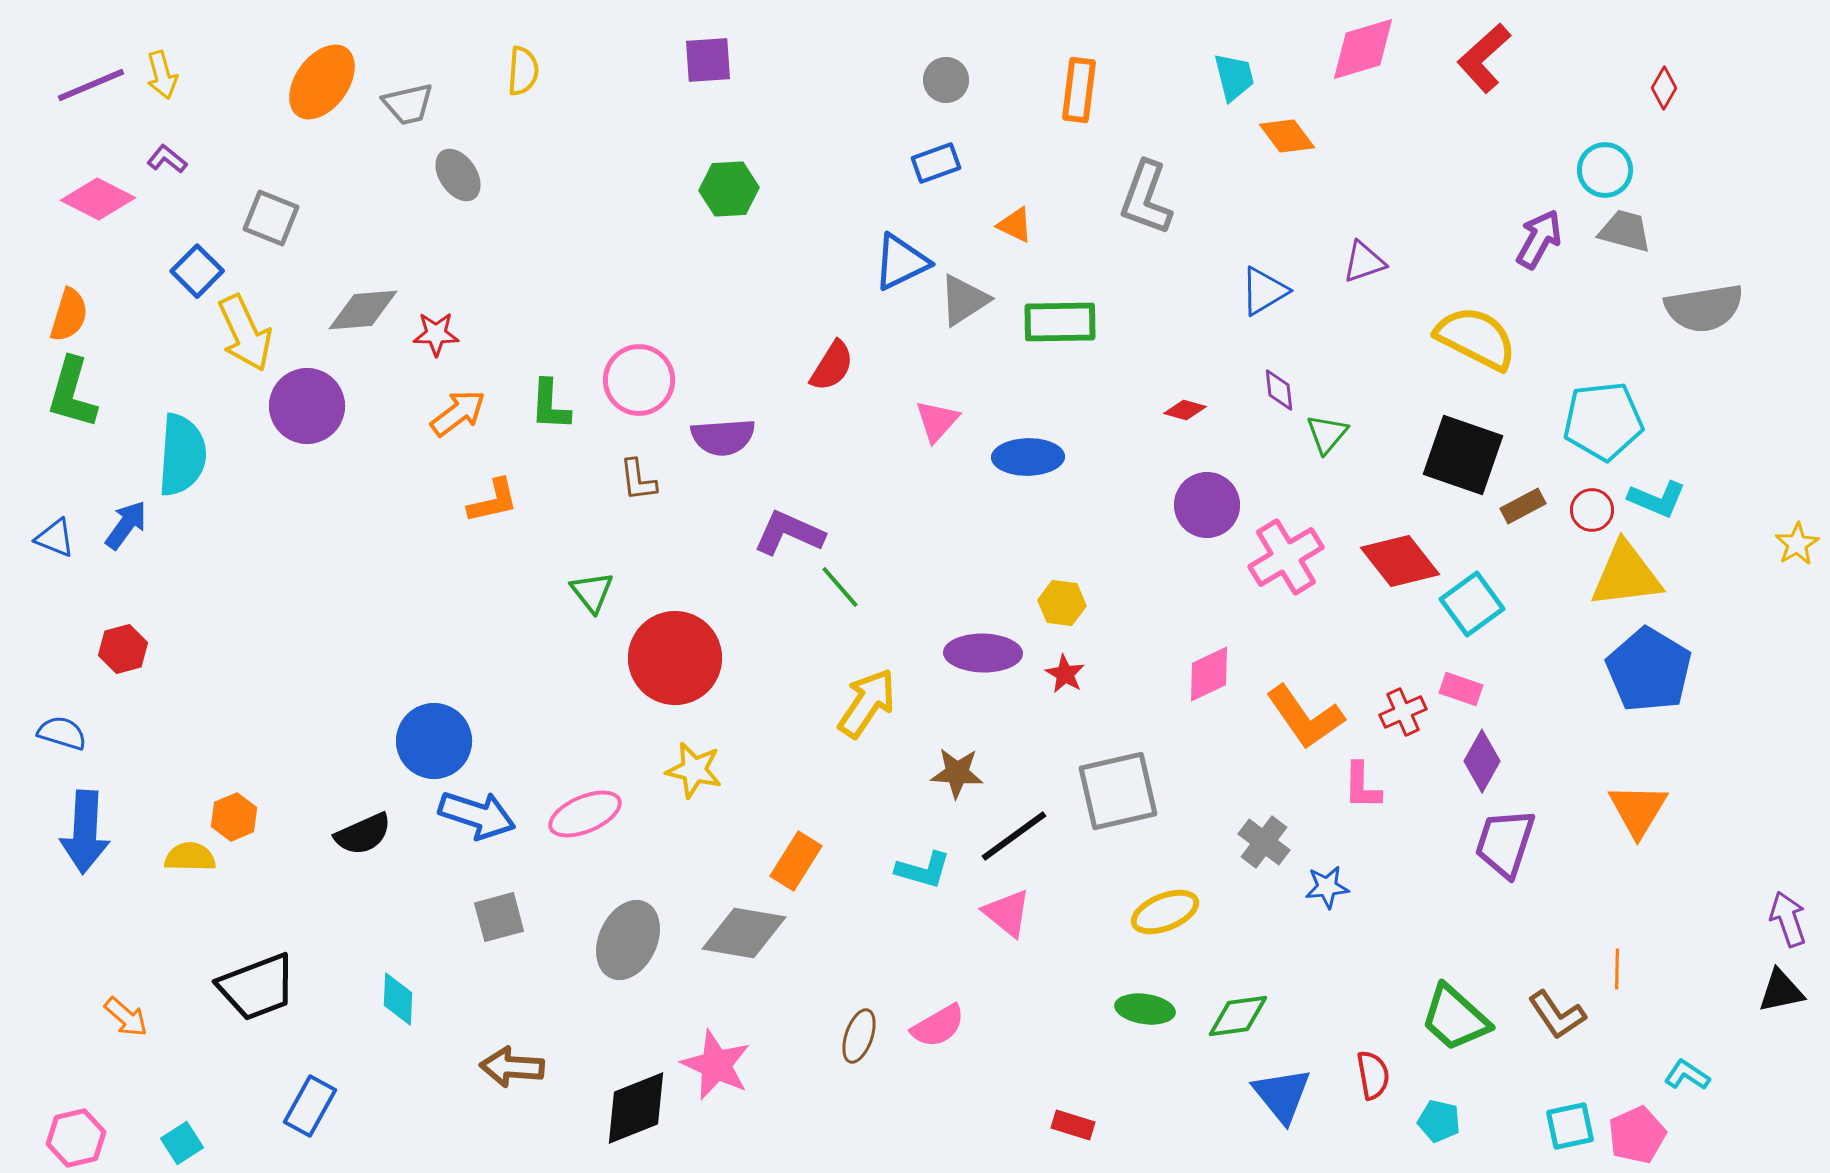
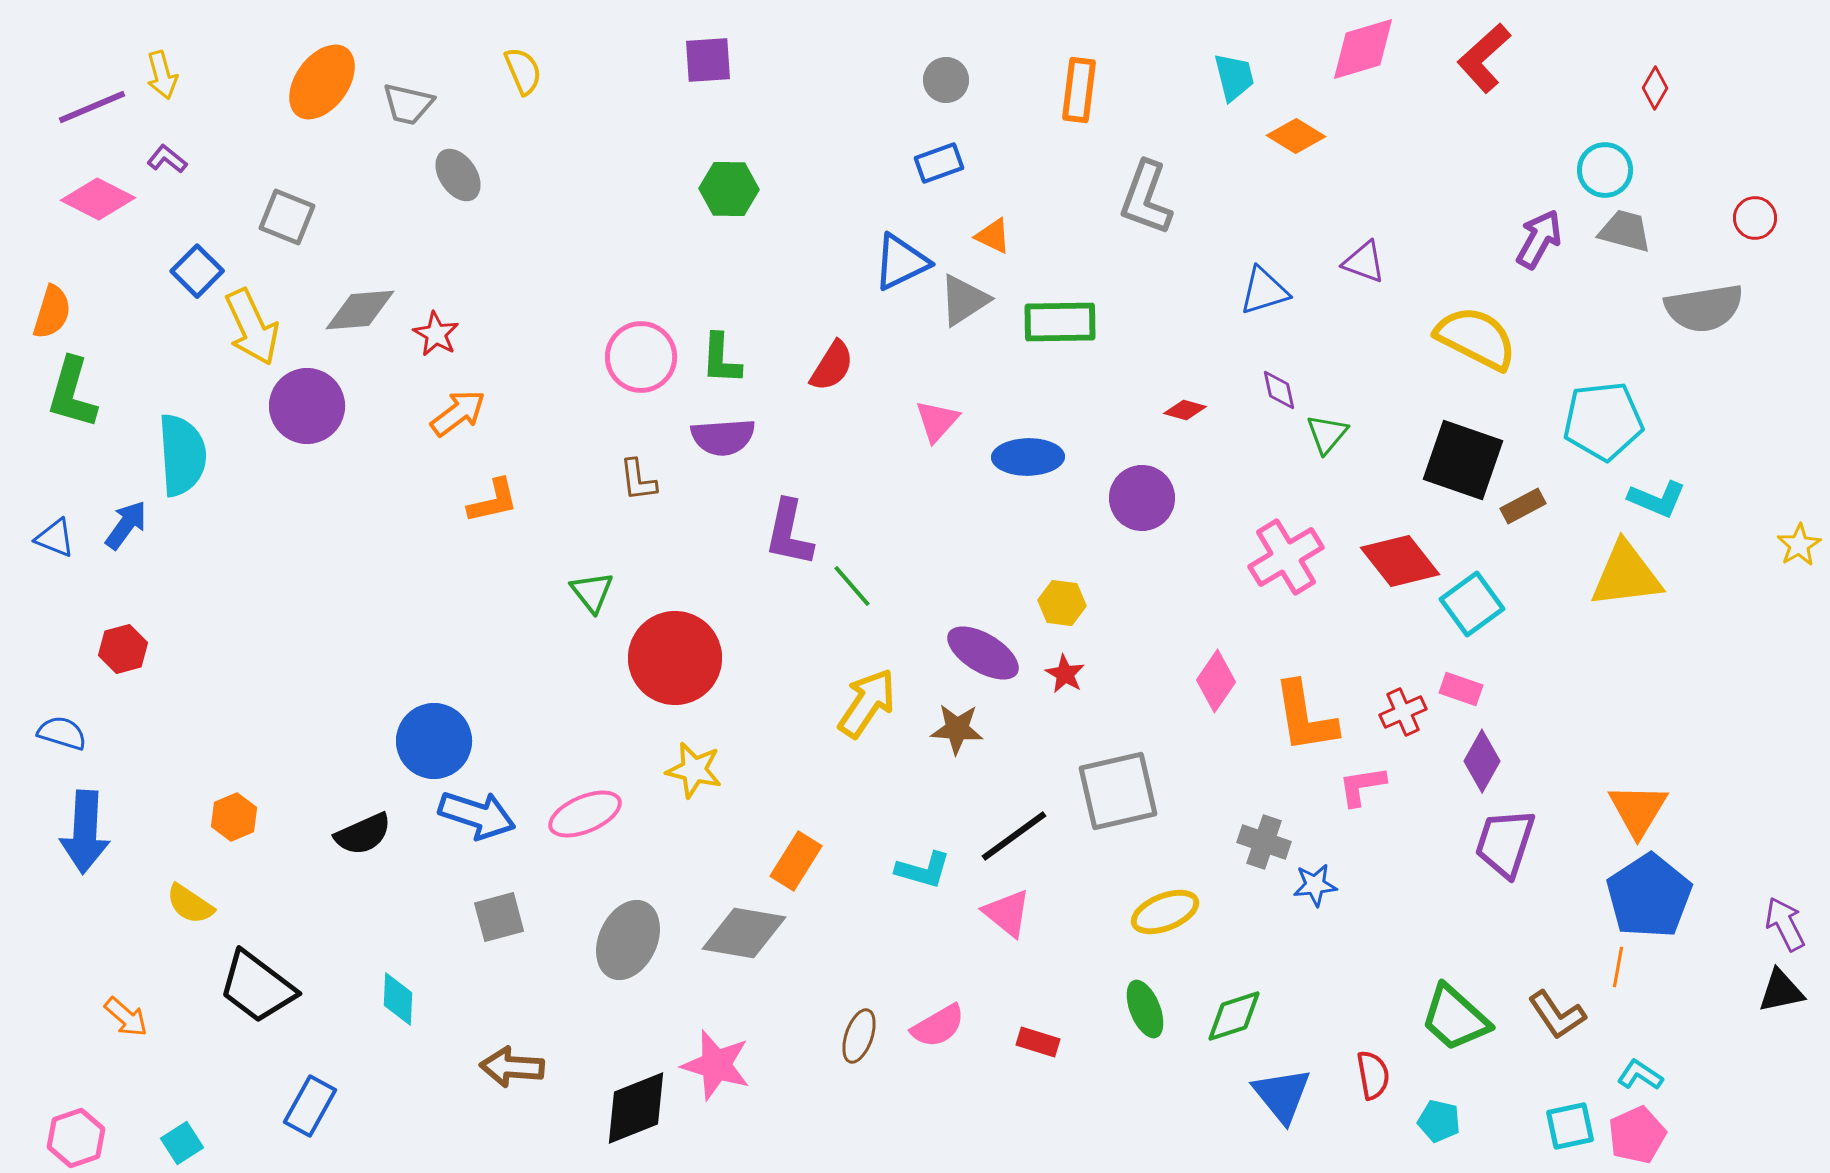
yellow semicircle at (523, 71): rotated 27 degrees counterclockwise
purple line at (91, 85): moved 1 px right, 22 px down
red diamond at (1664, 88): moved 9 px left
gray trapezoid at (408, 104): rotated 26 degrees clockwise
orange diamond at (1287, 136): moved 9 px right; rotated 22 degrees counterclockwise
blue rectangle at (936, 163): moved 3 px right
green hexagon at (729, 189): rotated 4 degrees clockwise
gray square at (271, 218): moved 16 px right, 1 px up
orange triangle at (1015, 225): moved 22 px left, 11 px down
purple triangle at (1364, 262): rotated 39 degrees clockwise
blue triangle at (1264, 291): rotated 14 degrees clockwise
gray diamond at (363, 310): moved 3 px left
orange semicircle at (69, 315): moved 17 px left, 3 px up
yellow arrow at (245, 333): moved 7 px right, 6 px up
red star at (436, 334): rotated 30 degrees clockwise
pink circle at (639, 380): moved 2 px right, 23 px up
purple diamond at (1279, 390): rotated 6 degrees counterclockwise
green L-shape at (550, 405): moved 171 px right, 46 px up
cyan semicircle at (182, 455): rotated 8 degrees counterclockwise
black square at (1463, 455): moved 5 px down
purple circle at (1207, 505): moved 65 px left, 7 px up
red circle at (1592, 510): moved 163 px right, 292 px up
purple L-shape at (789, 533): rotated 102 degrees counterclockwise
yellow star at (1797, 544): moved 2 px right, 1 px down
green line at (840, 587): moved 12 px right, 1 px up
purple ellipse at (983, 653): rotated 30 degrees clockwise
blue pentagon at (1649, 670): moved 226 px down; rotated 8 degrees clockwise
pink diamond at (1209, 674): moved 7 px right, 7 px down; rotated 30 degrees counterclockwise
orange L-shape at (1305, 717): rotated 26 degrees clockwise
brown star at (957, 773): moved 44 px up
pink L-shape at (1362, 786): rotated 80 degrees clockwise
gray cross at (1264, 842): rotated 18 degrees counterclockwise
yellow semicircle at (190, 857): moved 47 px down; rotated 147 degrees counterclockwise
blue star at (1327, 887): moved 12 px left, 2 px up
purple arrow at (1788, 919): moved 3 px left, 5 px down; rotated 8 degrees counterclockwise
orange line at (1617, 969): moved 1 px right, 2 px up; rotated 9 degrees clockwise
black trapezoid at (257, 987): rotated 58 degrees clockwise
green ellipse at (1145, 1009): rotated 60 degrees clockwise
green diamond at (1238, 1016): moved 4 px left; rotated 10 degrees counterclockwise
pink star at (716, 1065): rotated 8 degrees counterclockwise
cyan L-shape at (1687, 1075): moved 47 px left
red rectangle at (1073, 1125): moved 35 px left, 83 px up
pink hexagon at (76, 1138): rotated 6 degrees counterclockwise
